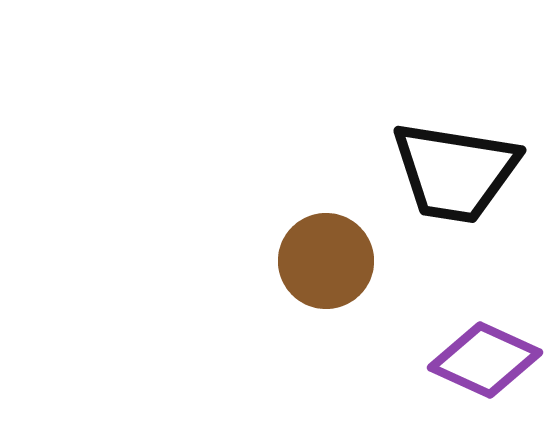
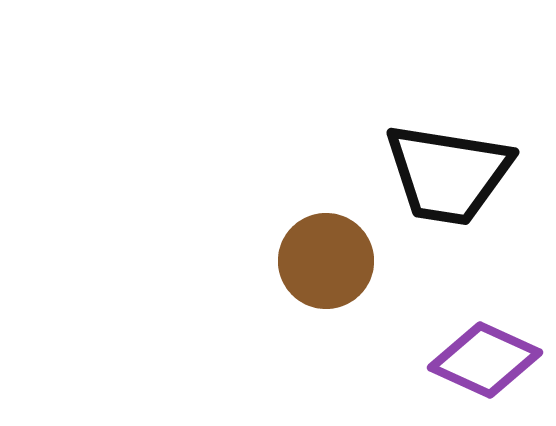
black trapezoid: moved 7 px left, 2 px down
